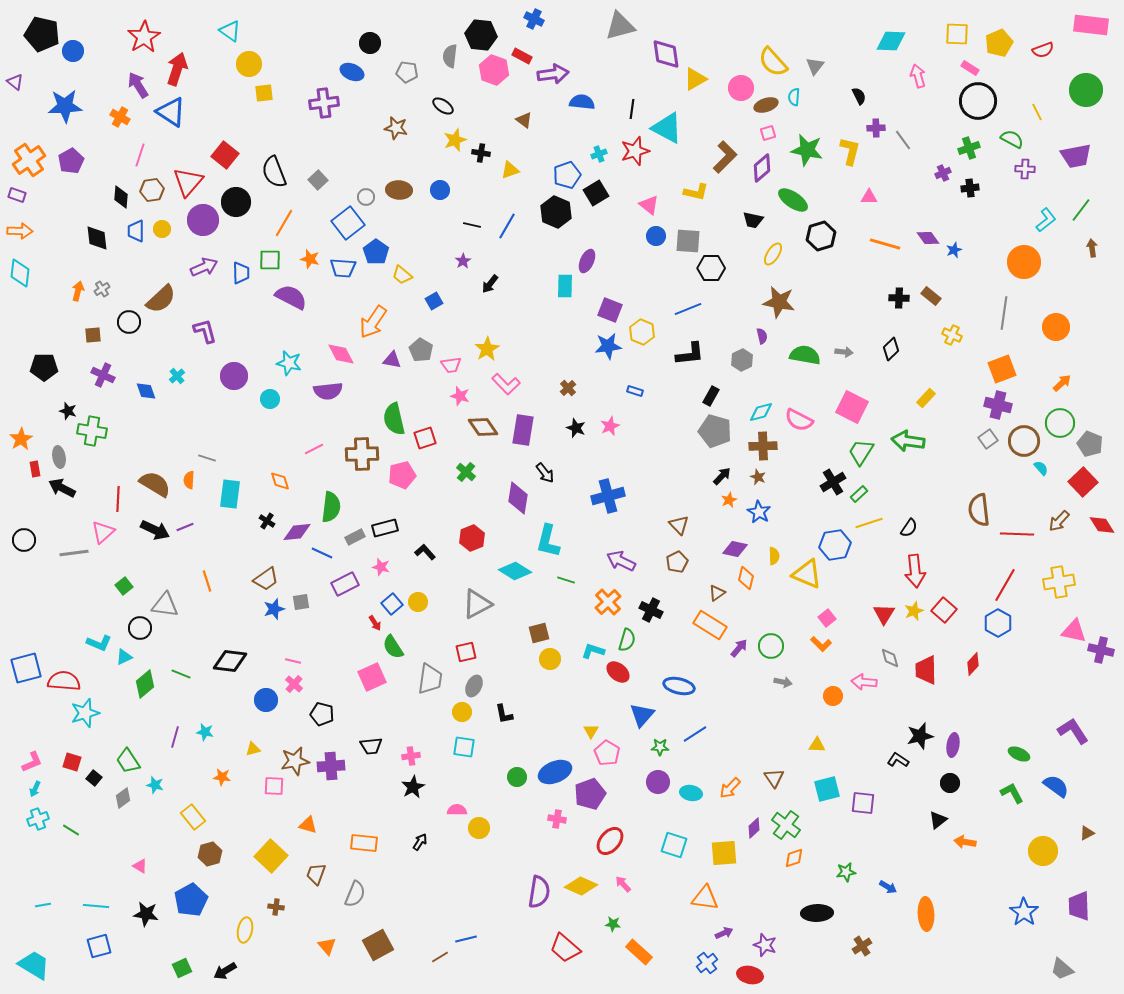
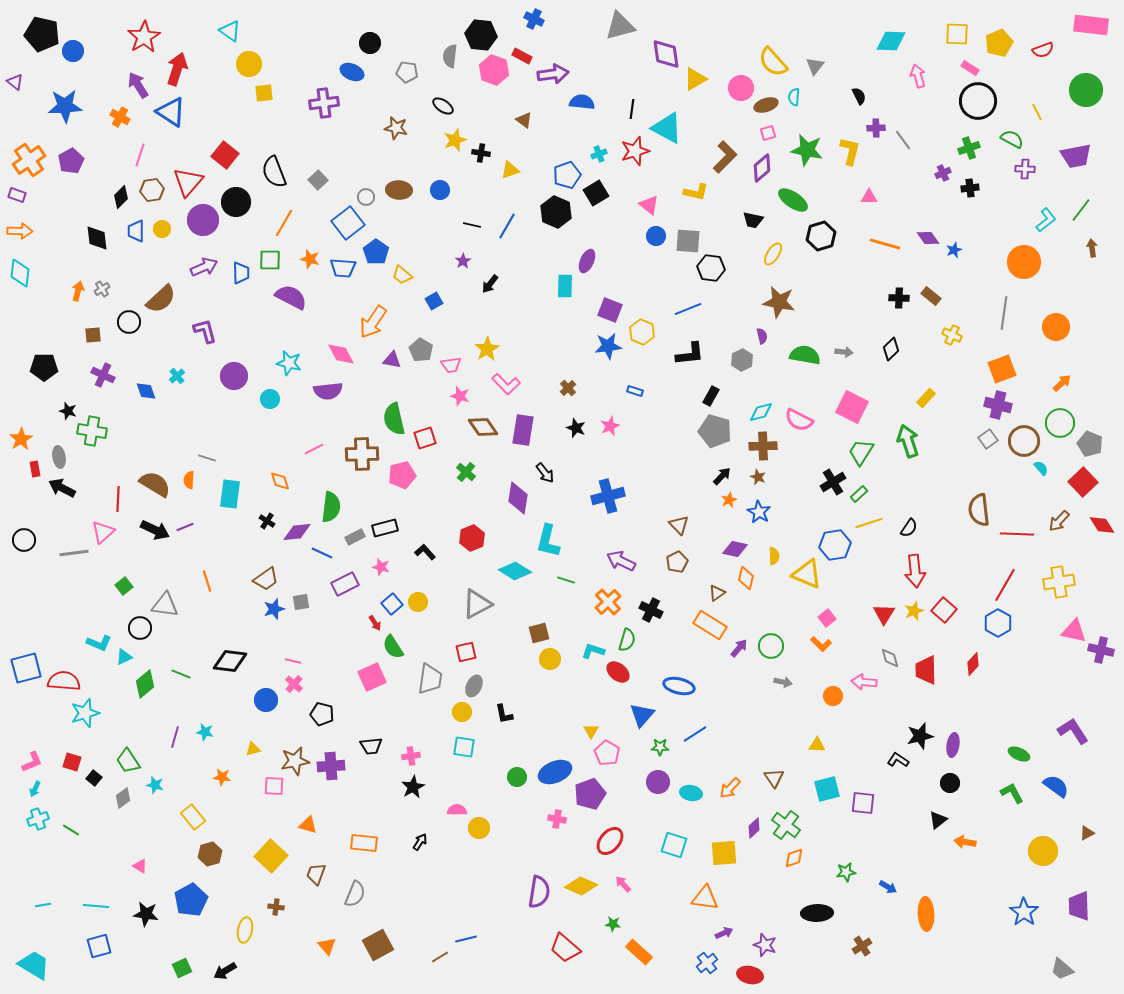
black diamond at (121, 197): rotated 40 degrees clockwise
black hexagon at (711, 268): rotated 8 degrees clockwise
green arrow at (908, 441): rotated 64 degrees clockwise
